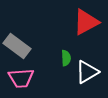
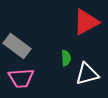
white triangle: moved 2 px down; rotated 15 degrees clockwise
